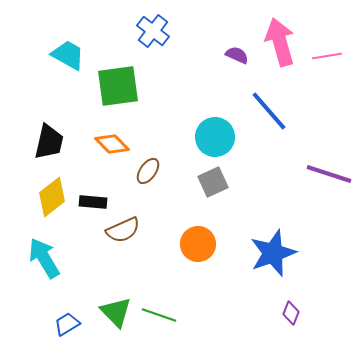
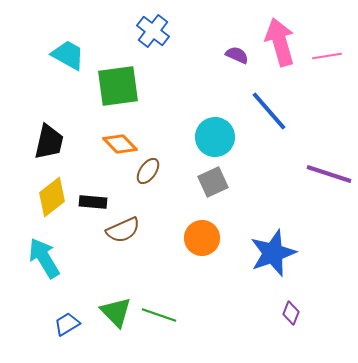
orange diamond: moved 8 px right
orange circle: moved 4 px right, 6 px up
